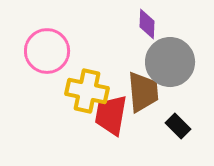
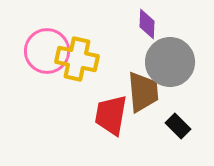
yellow cross: moved 10 px left, 32 px up
